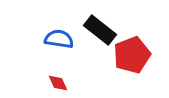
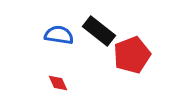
black rectangle: moved 1 px left, 1 px down
blue semicircle: moved 4 px up
